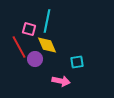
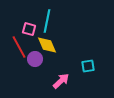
cyan square: moved 11 px right, 4 px down
pink arrow: rotated 54 degrees counterclockwise
